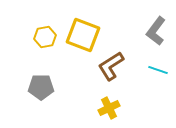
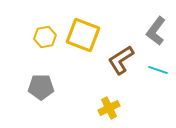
brown L-shape: moved 10 px right, 6 px up
